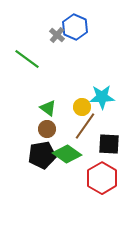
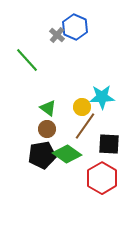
green line: moved 1 px down; rotated 12 degrees clockwise
